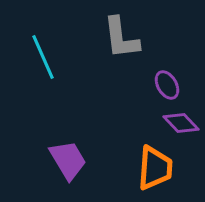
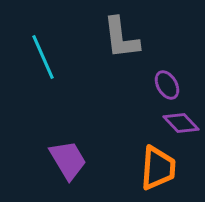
orange trapezoid: moved 3 px right
